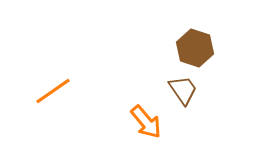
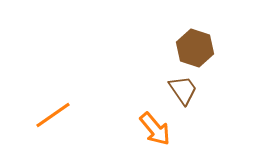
orange line: moved 24 px down
orange arrow: moved 9 px right, 7 px down
